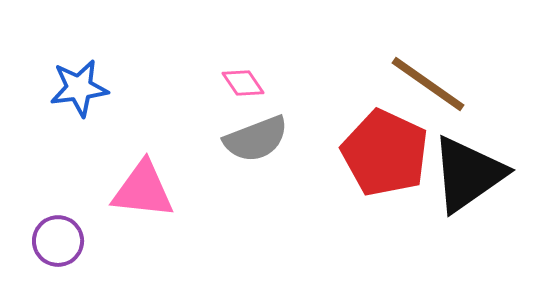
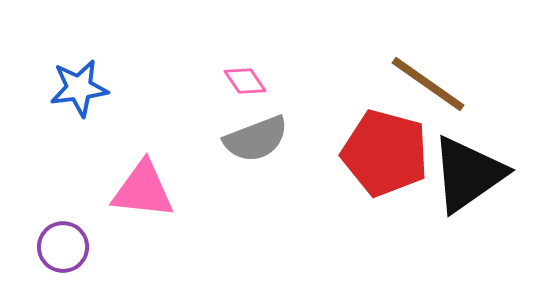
pink diamond: moved 2 px right, 2 px up
red pentagon: rotated 10 degrees counterclockwise
purple circle: moved 5 px right, 6 px down
